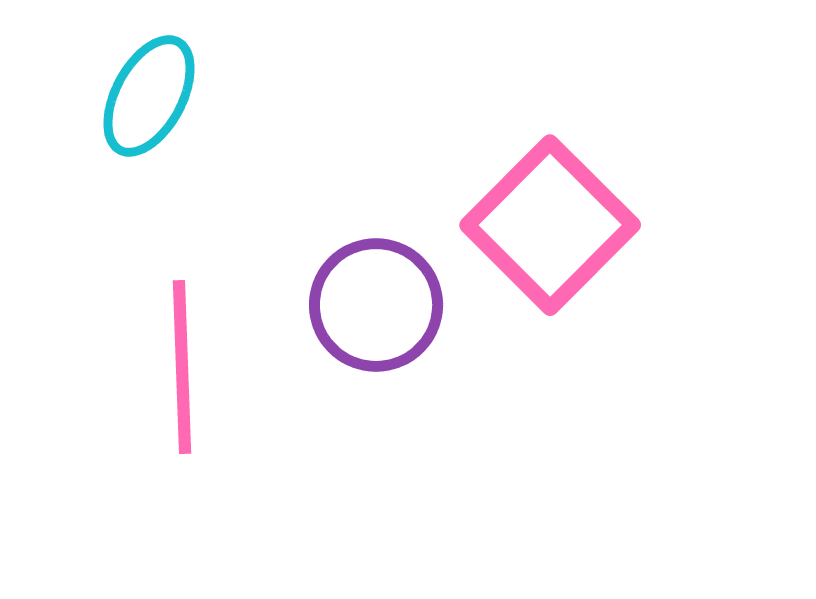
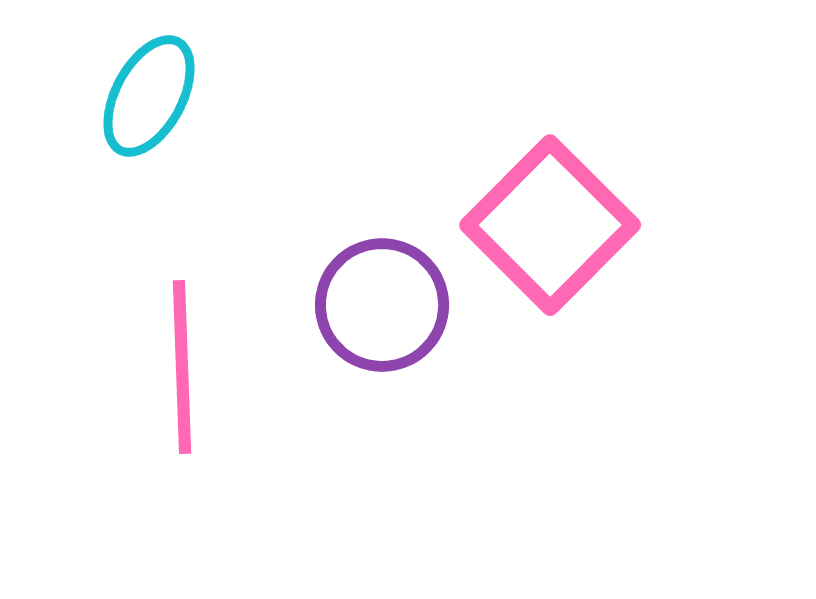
purple circle: moved 6 px right
